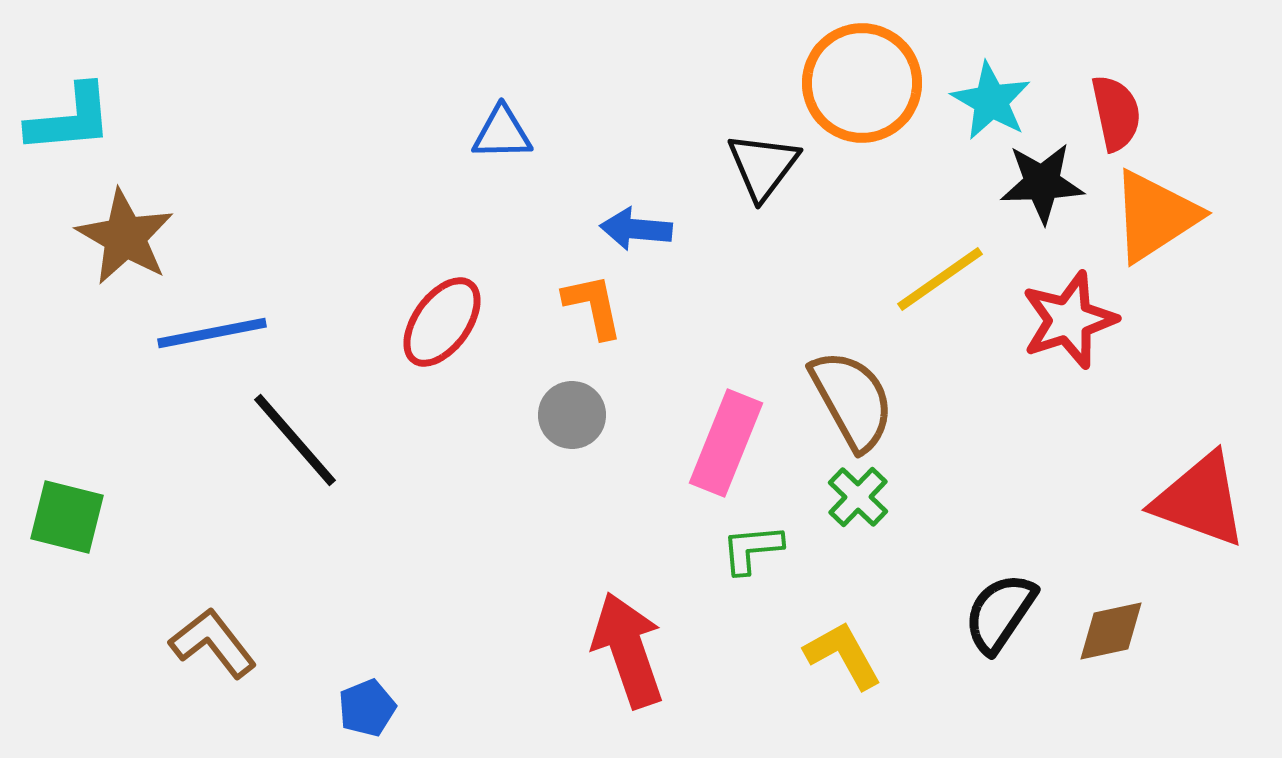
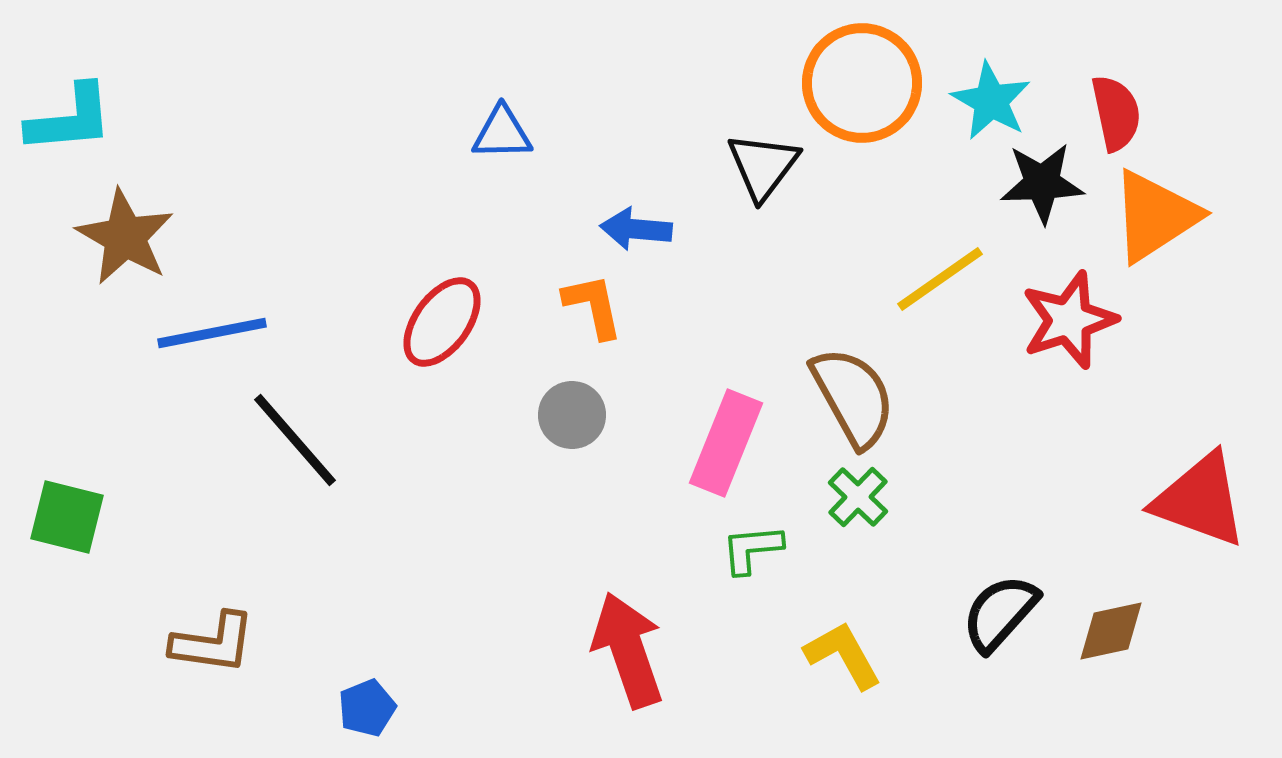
brown semicircle: moved 1 px right, 3 px up
black semicircle: rotated 8 degrees clockwise
brown L-shape: rotated 136 degrees clockwise
